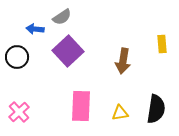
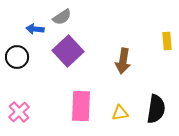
yellow rectangle: moved 5 px right, 3 px up
